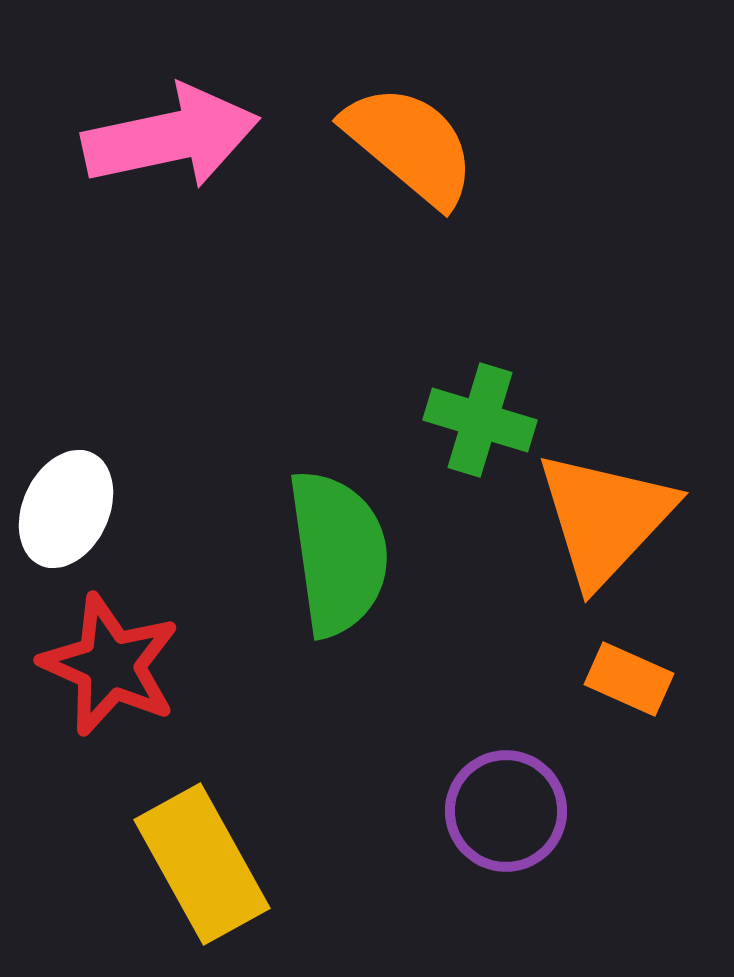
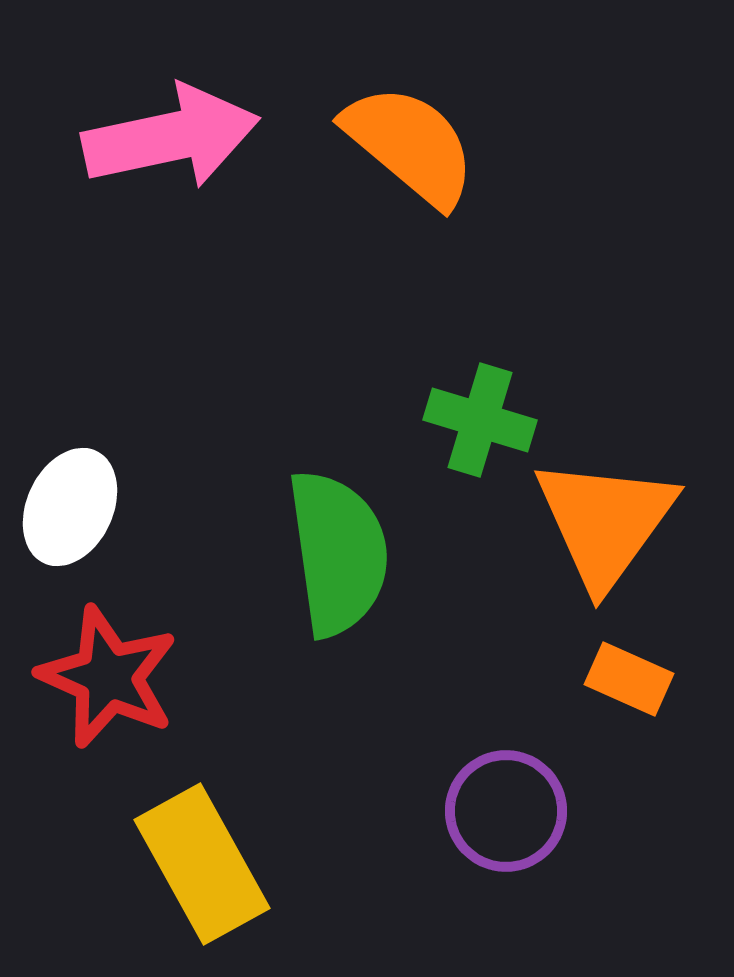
white ellipse: moved 4 px right, 2 px up
orange triangle: moved 4 px down; rotated 7 degrees counterclockwise
red star: moved 2 px left, 12 px down
